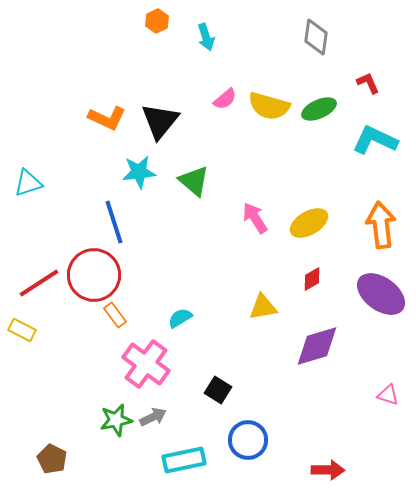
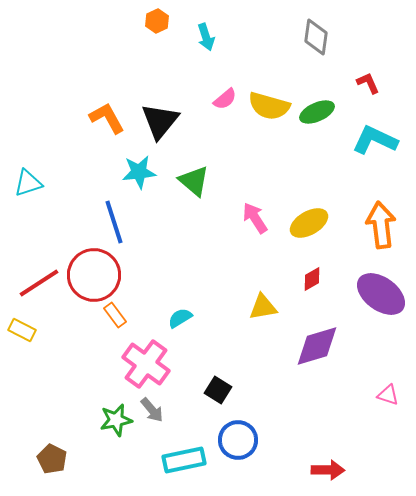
green ellipse: moved 2 px left, 3 px down
orange L-shape: rotated 144 degrees counterclockwise
gray arrow: moved 1 px left, 7 px up; rotated 76 degrees clockwise
blue circle: moved 10 px left
